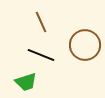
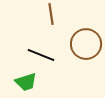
brown line: moved 10 px right, 8 px up; rotated 15 degrees clockwise
brown circle: moved 1 px right, 1 px up
